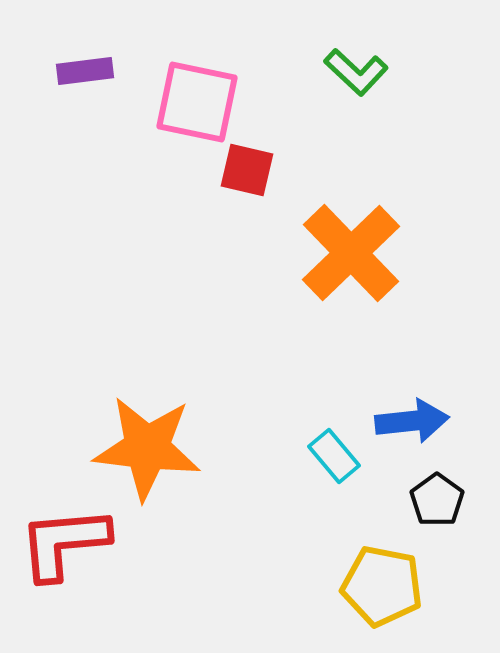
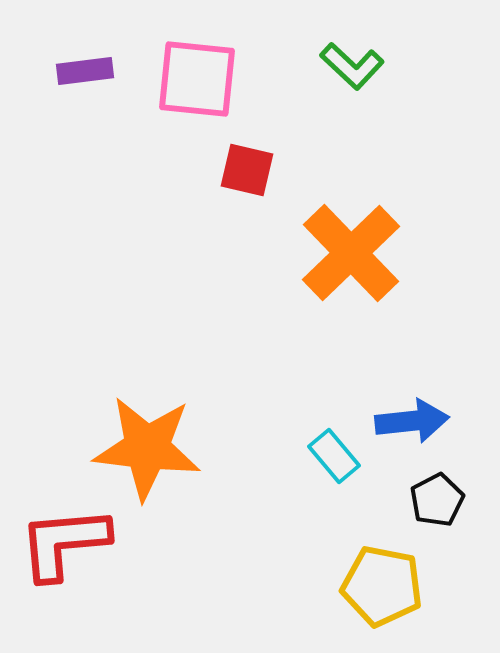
green L-shape: moved 4 px left, 6 px up
pink square: moved 23 px up; rotated 6 degrees counterclockwise
black pentagon: rotated 8 degrees clockwise
